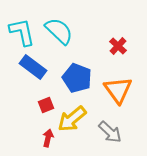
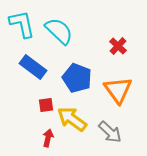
cyan L-shape: moved 8 px up
red square: rotated 14 degrees clockwise
yellow arrow: rotated 76 degrees clockwise
